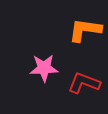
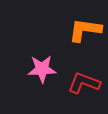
pink star: moved 2 px left, 1 px down
